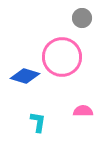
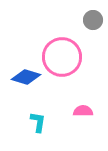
gray circle: moved 11 px right, 2 px down
blue diamond: moved 1 px right, 1 px down
